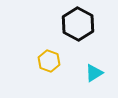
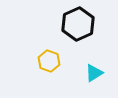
black hexagon: rotated 8 degrees clockwise
